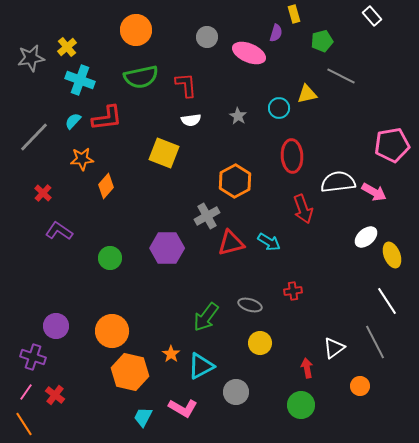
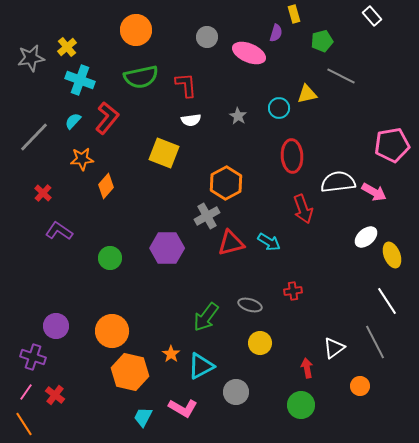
red L-shape at (107, 118): rotated 44 degrees counterclockwise
orange hexagon at (235, 181): moved 9 px left, 2 px down
